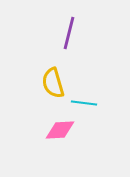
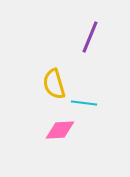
purple line: moved 21 px right, 4 px down; rotated 8 degrees clockwise
yellow semicircle: moved 1 px right, 1 px down
